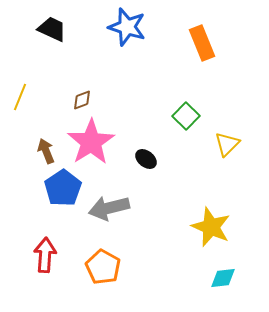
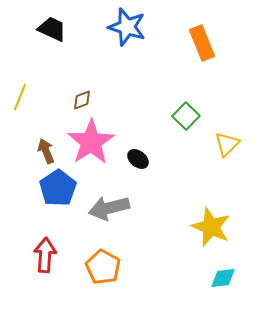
black ellipse: moved 8 px left
blue pentagon: moved 5 px left
